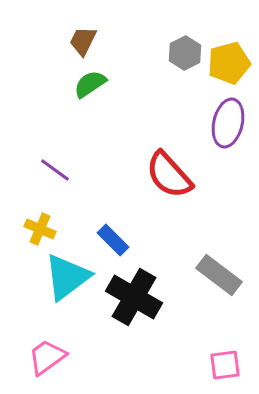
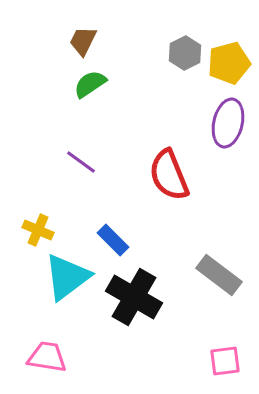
purple line: moved 26 px right, 8 px up
red semicircle: rotated 20 degrees clockwise
yellow cross: moved 2 px left, 1 px down
pink trapezoid: rotated 45 degrees clockwise
pink square: moved 4 px up
